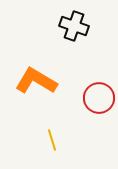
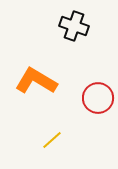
red circle: moved 1 px left
yellow line: rotated 65 degrees clockwise
